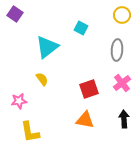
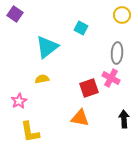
gray ellipse: moved 3 px down
yellow semicircle: rotated 64 degrees counterclockwise
pink cross: moved 11 px left, 5 px up; rotated 24 degrees counterclockwise
red square: moved 1 px up
pink star: rotated 21 degrees counterclockwise
orange triangle: moved 5 px left, 2 px up
